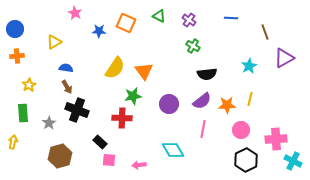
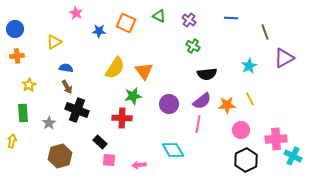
pink star: moved 1 px right
yellow line: rotated 40 degrees counterclockwise
pink line: moved 5 px left, 5 px up
yellow arrow: moved 1 px left, 1 px up
cyan cross: moved 5 px up
